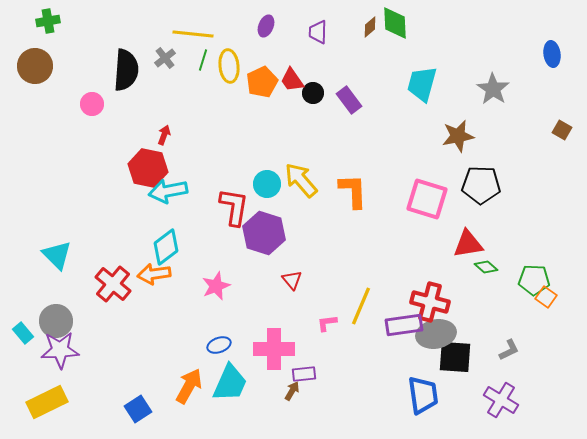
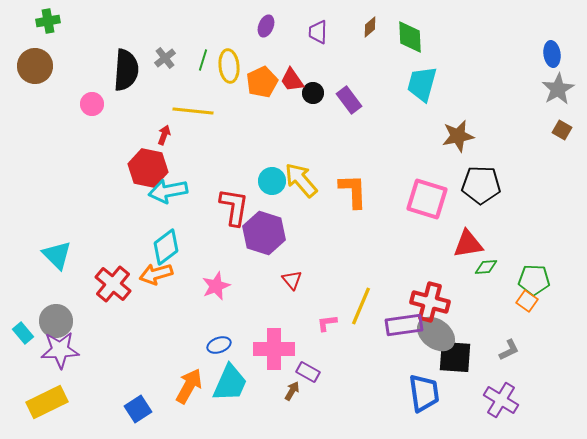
green diamond at (395, 23): moved 15 px right, 14 px down
yellow line at (193, 34): moved 77 px down
gray star at (493, 89): moved 65 px right; rotated 8 degrees clockwise
cyan circle at (267, 184): moved 5 px right, 3 px up
green diamond at (486, 267): rotated 45 degrees counterclockwise
orange arrow at (154, 274): moved 2 px right; rotated 8 degrees counterclockwise
orange square at (546, 297): moved 19 px left, 4 px down
gray ellipse at (436, 334): rotated 48 degrees clockwise
purple rectangle at (304, 374): moved 4 px right, 2 px up; rotated 35 degrees clockwise
blue trapezoid at (423, 395): moved 1 px right, 2 px up
